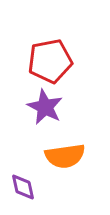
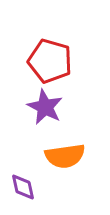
red pentagon: rotated 27 degrees clockwise
